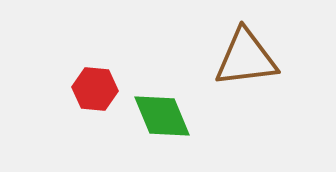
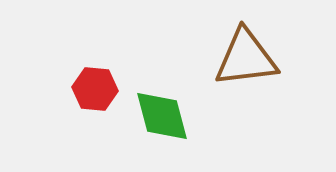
green diamond: rotated 8 degrees clockwise
